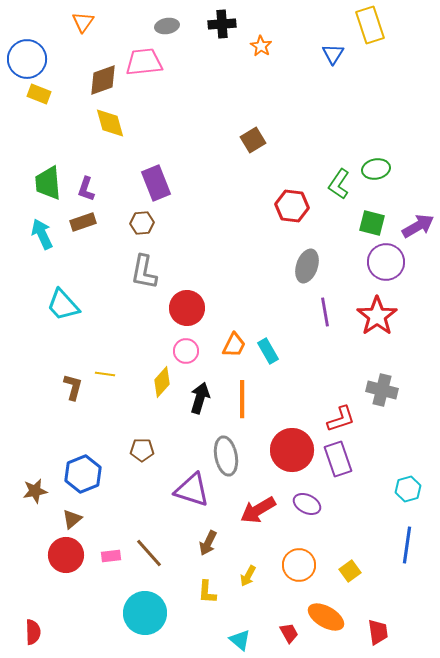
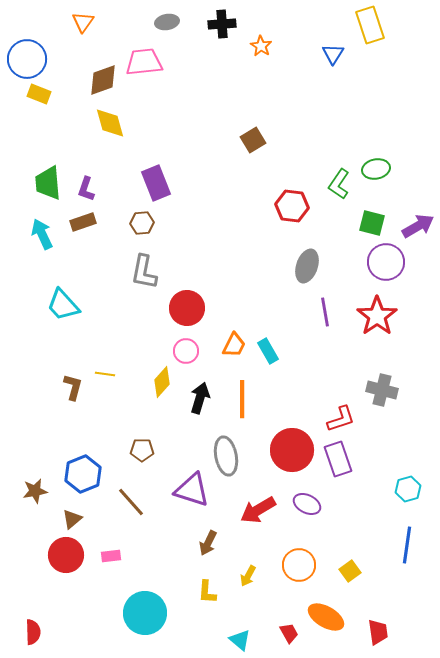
gray ellipse at (167, 26): moved 4 px up
brown line at (149, 553): moved 18 px left, 51 px up
